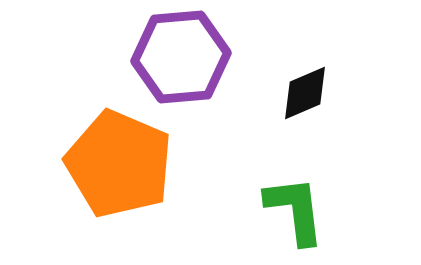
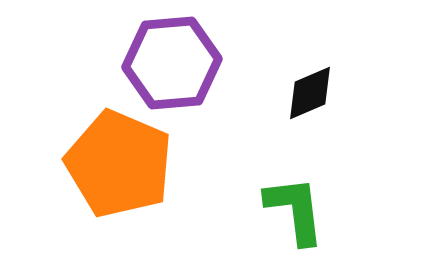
purple hexagon: moved 9 px left, 6 px down
black diamond: moved 5 px right
